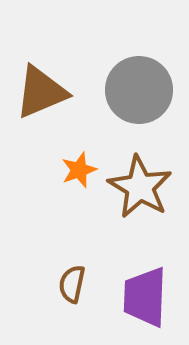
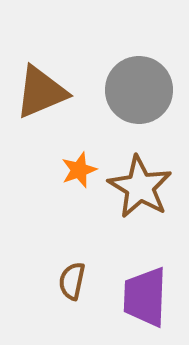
brown semicircle: moved 3 px up
